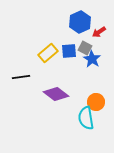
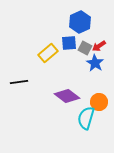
red arrow: moved 14 px down
blue square: moved 8 px up
blue star: moved 3 px right, 4 px down
black line: moved 2 px left, 5 px down
purple diamond: moved 11 px right, 2 px down
orange circle: moved 3 px right
cyan semicircle: rotated 25 degrees clockwise
